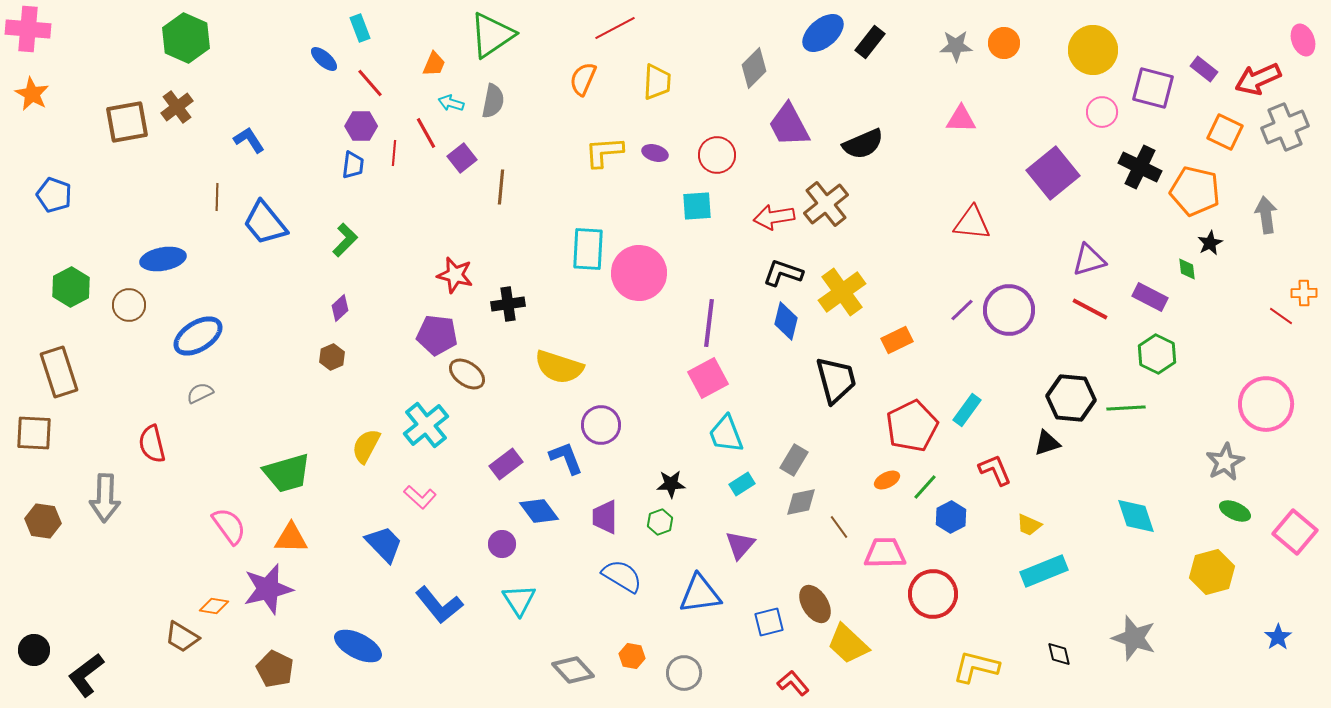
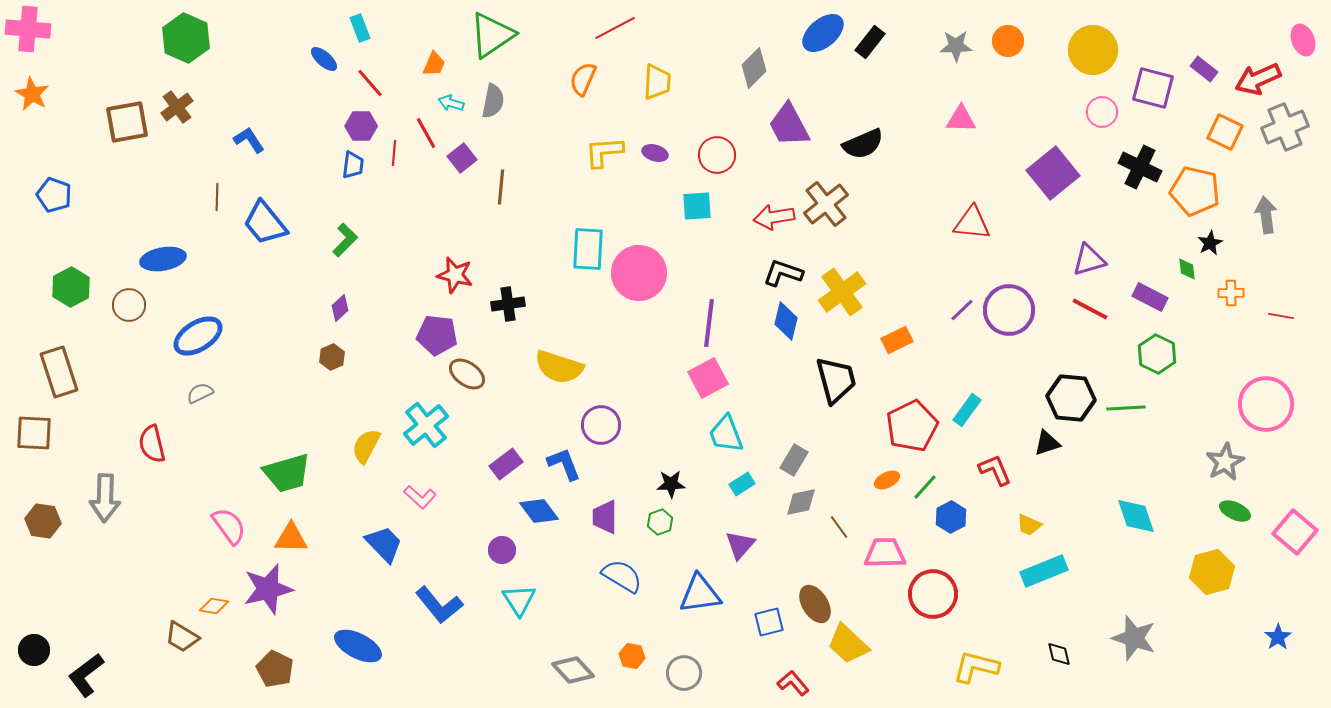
orange circle at (1004, 43): moved 4 px right, 2 px up
orange cross at (1304, 293): moved 73 px left
red line at (1281, 316): rotated 25 degrees counterclockwise
blue L-shape at (566, 458): moved 2 px left, 6 px down
purple circle at (502, 544): moved 6 px down
